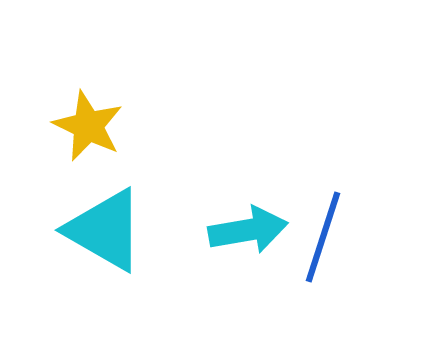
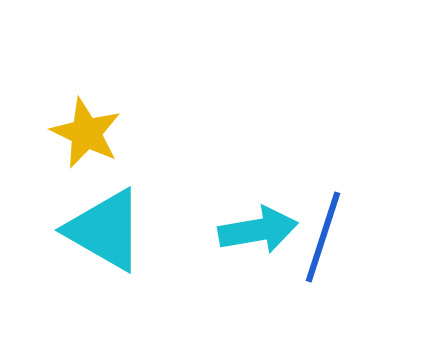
yellow star: moved 2 px left, 7 px down
cyan arrow: moved 10 px right
